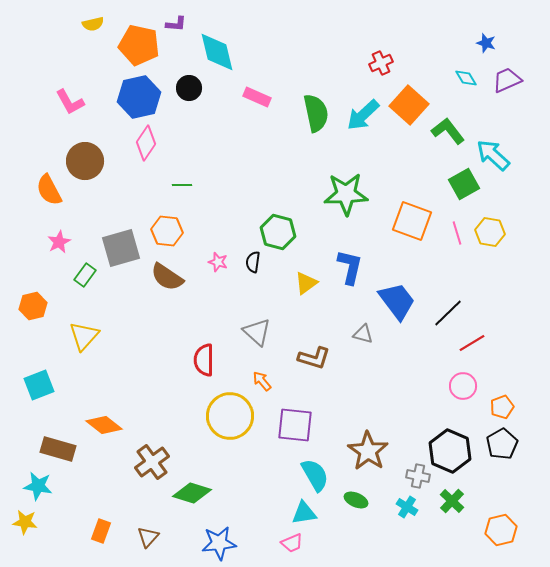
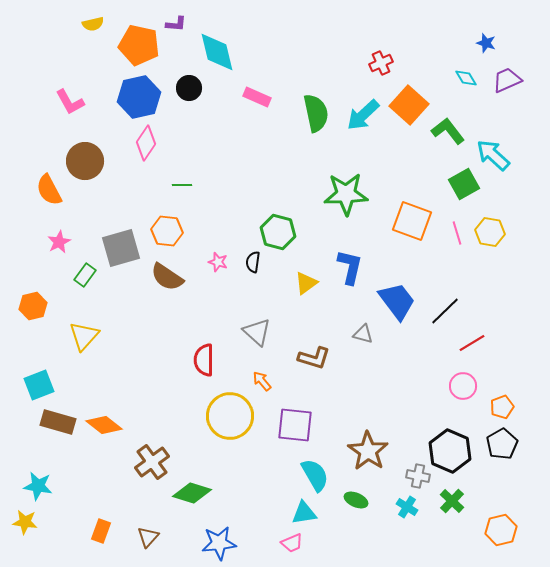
black line at (448, 313): moved 3 px left, 2 px up
brown rectangle at (58, 449): moved 27 px up
